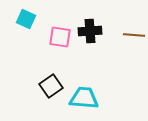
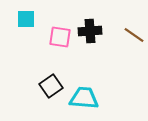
cyan square: rotated 24 degrees counterclockwise
brown line: rotated 30 degrees clockwise
